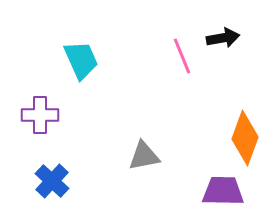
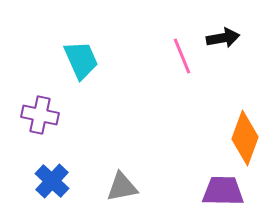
purple cross: rotated 12 degrees clockwise
gray triangle: moved 22 px left, 31 px down
